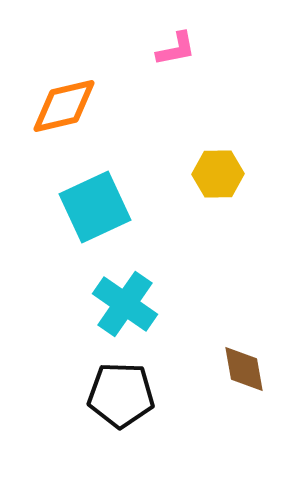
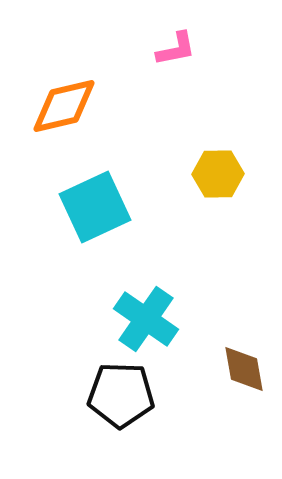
cyan cross: moved 21 px right, 15 px down
